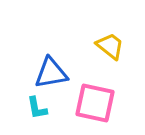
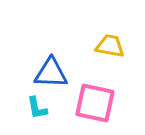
yellow trapezoid: rotated 28 degrees counterclockwise
blue triangle: rotated 12 degrees clockwise
